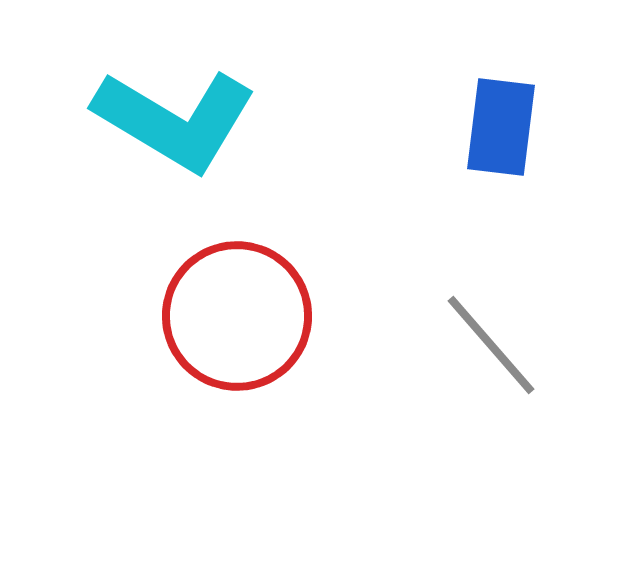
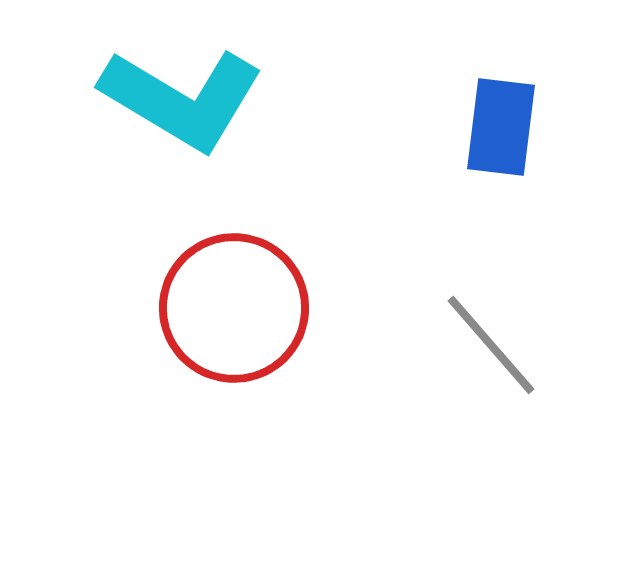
cyan L-shape: moved 7 px right, 21 px up
red circle: moved 3 px left, 8 px up
